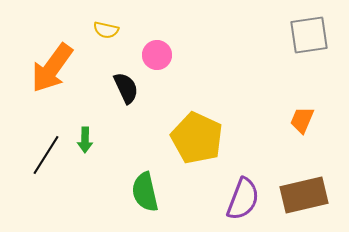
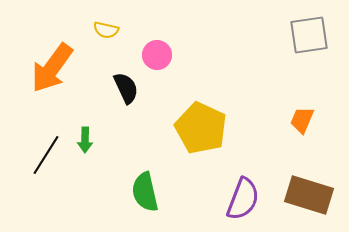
yellow pentagon: moved 4 px right, 10 px up
brown rectangle: moved 5 px right; rotated 30 degrees clockwise
